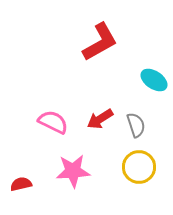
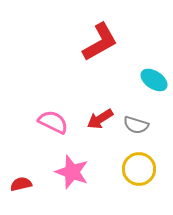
gray semicircle: rotated 125 degrees clockwise
yellow circle: moved 2 px down
pink star: moved 1 px left, 1 px down; rotated 24 degrees clockwise
